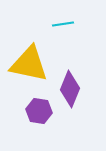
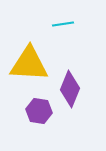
yellow triangle: rotated 9 degrees counterclockwise
